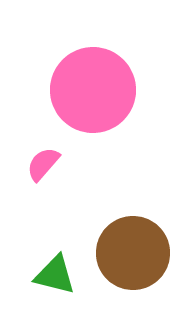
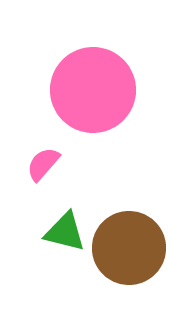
brown circle: moved 4 px left, 5 px up
green triangle: moved 10 px right, 43 px up
